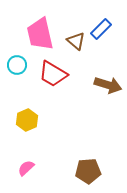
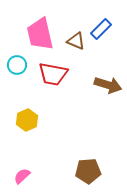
brown triangle: rotated 18 degrees counterclockwise
red trapezoid: rotated 20 degrees counterclockwise
pink semicircle: moved 4 px left, 8 px down
